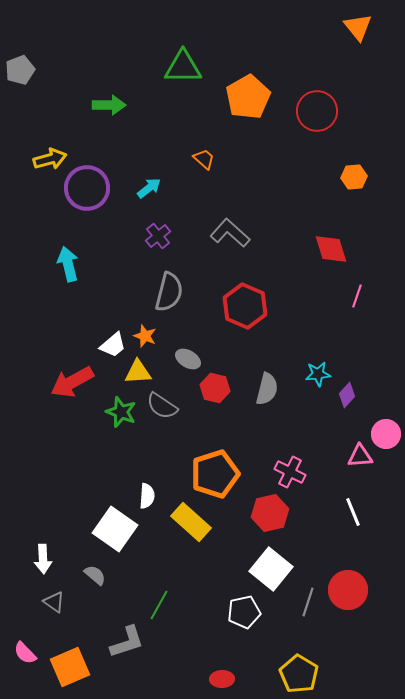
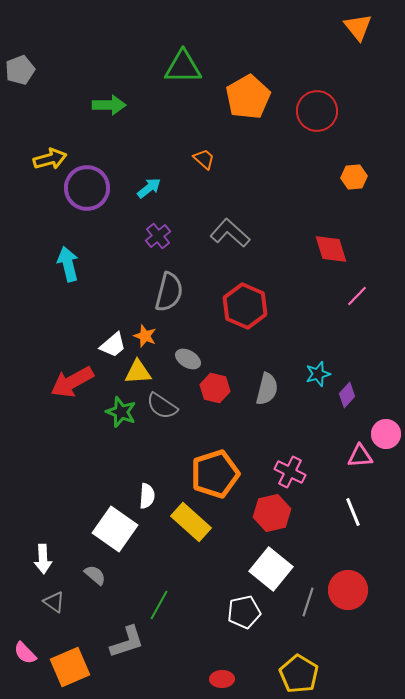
pink line at (357, 296): rotated 25 degrees clockwise
cyan star at (318, 374): rotated 10 degrees counterclockwise
red hexagon at (270, 513): moved 2 px right
